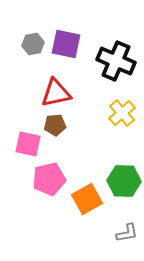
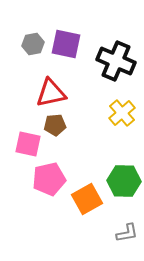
red triangle: moved 5 px left
